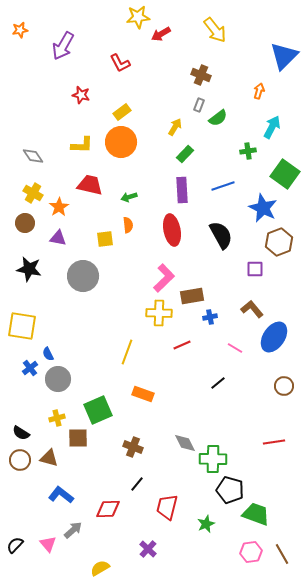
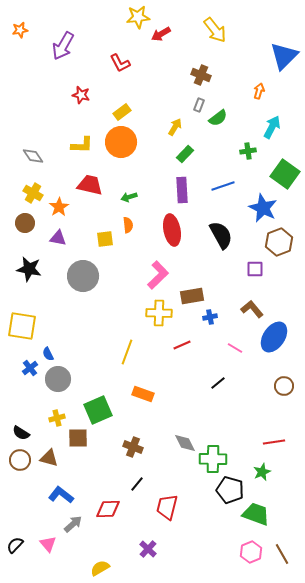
pink L-shape at (164, 278): moved 6 px left, 3 px up
green star at (206, 524): moved 56 px right, 52 px up
gray arrow at (73, 530): moved 6 px up
pink hexagon at (251, 552): rotated 15 degrees counterclockwise
